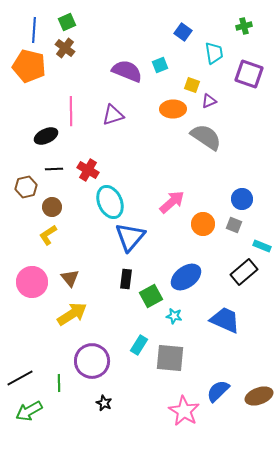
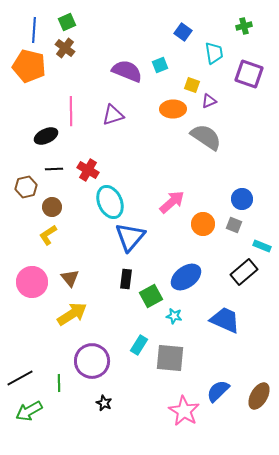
brown ellipse at (259, 396): rotated 40 degrees counterclockwise
